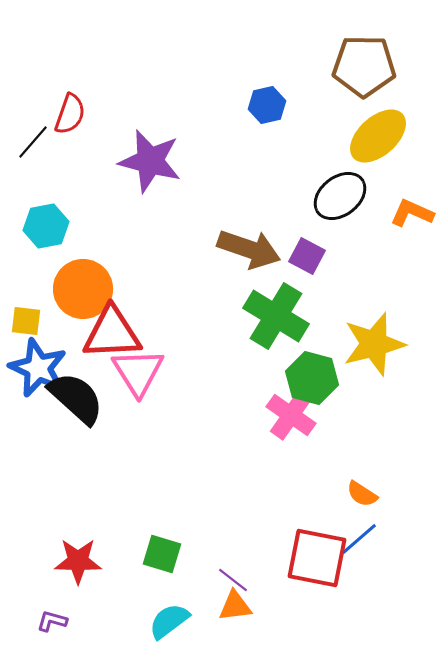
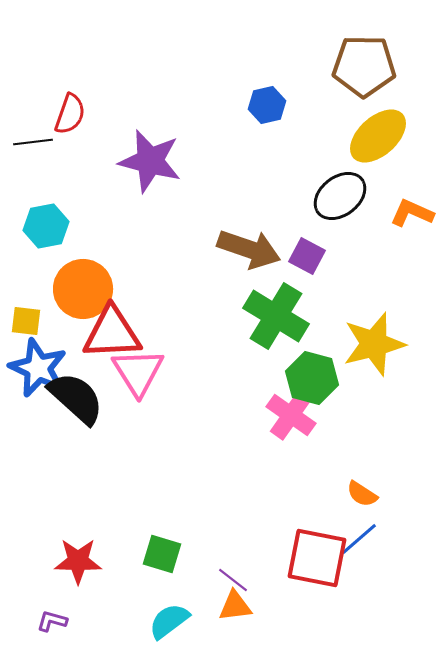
black line: rotated 42 degrees clockwise
